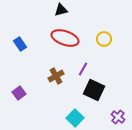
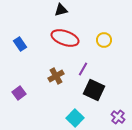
yellow circle: moved 1 px down
